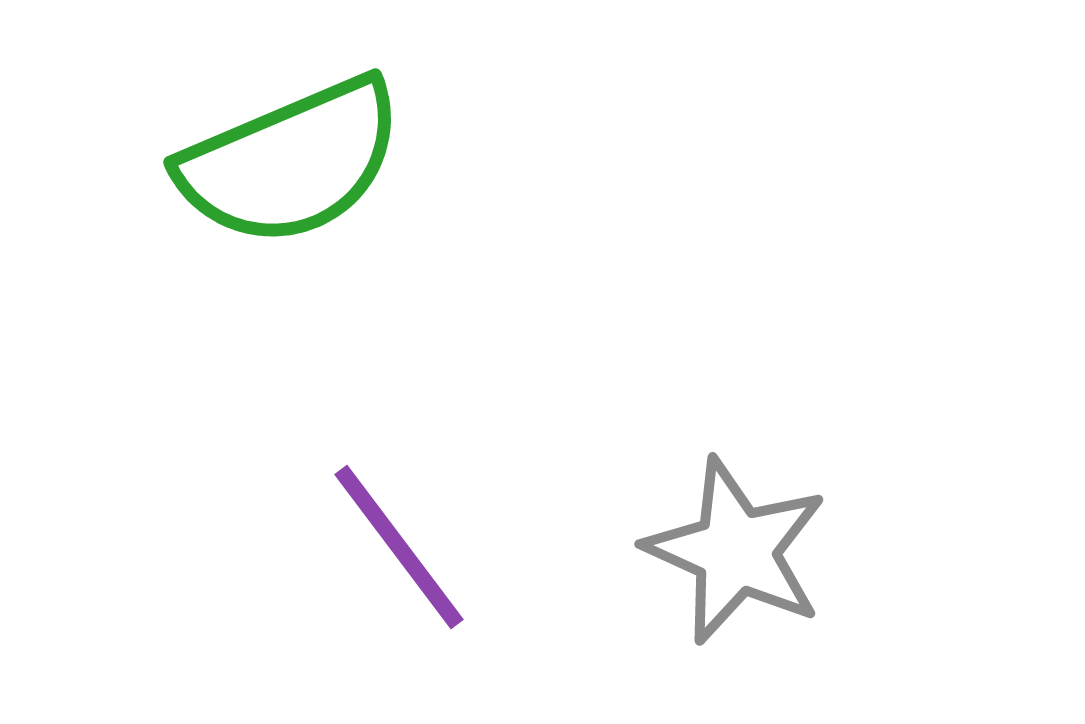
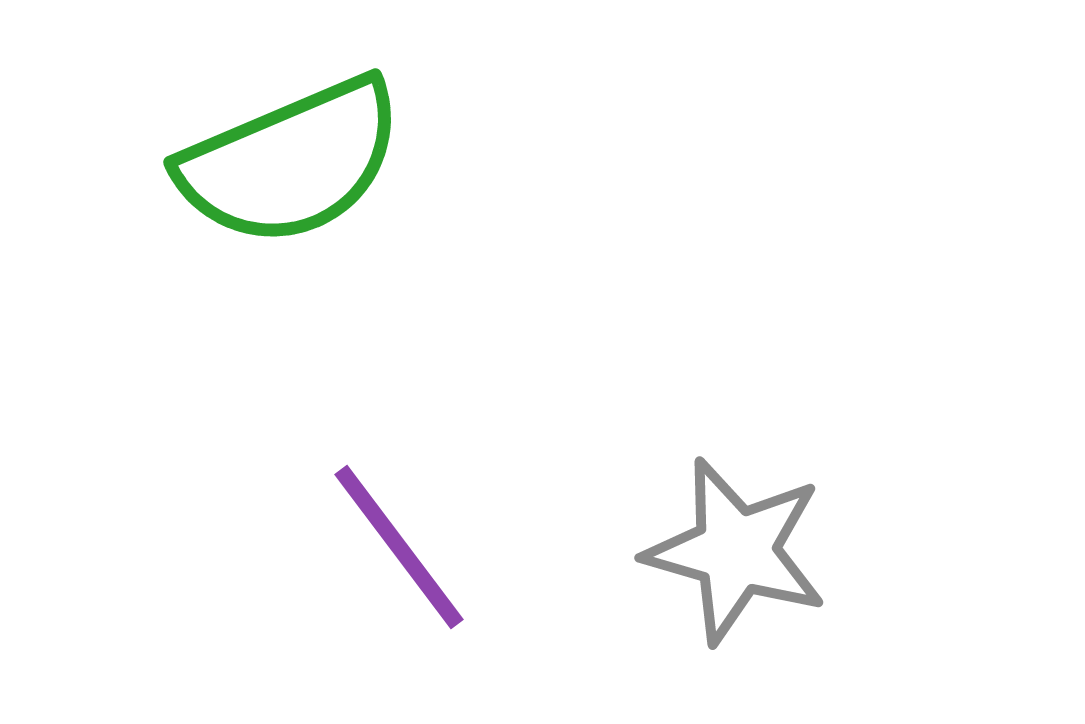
gray star: rotated 8 degrees counterclockwise
